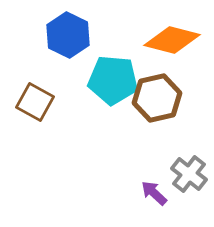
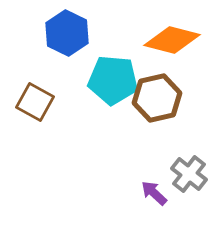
blue hexagon: moved 1 px left, 2 px up
